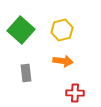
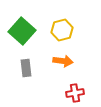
green square: moved 1 px right, 1 px down
gray rectangle: moved 5 px up
red cross: rotated 12 degrees counterclockwise
